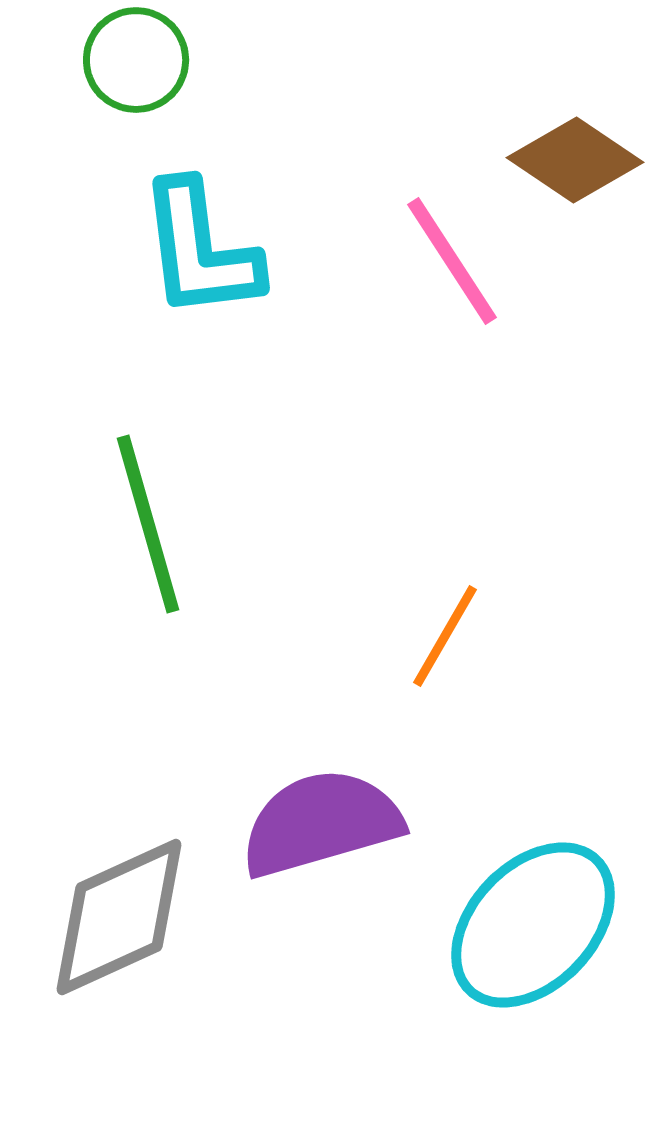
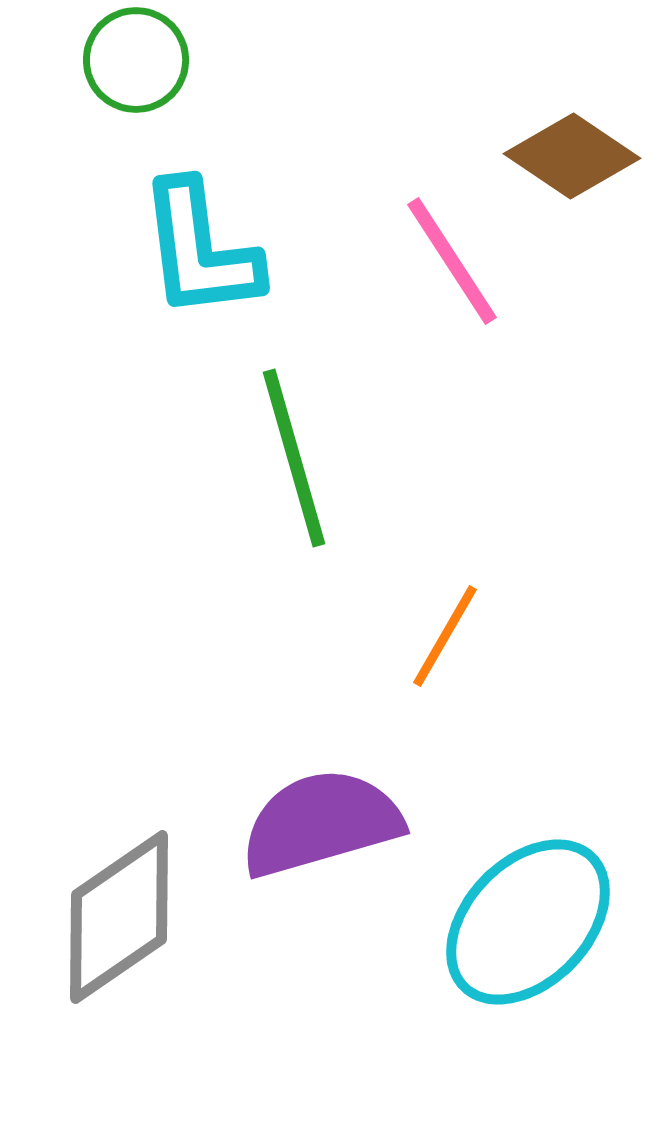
brown diamond: moved 3 px left, 4 px up
green line: moved 146 px right, 66 px up
gray diamond: rotated 10 degrees counterclockwise
cyan ellipse: moved 5 px left, 3 px up
